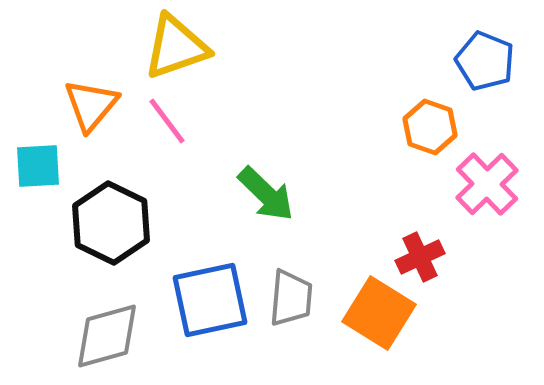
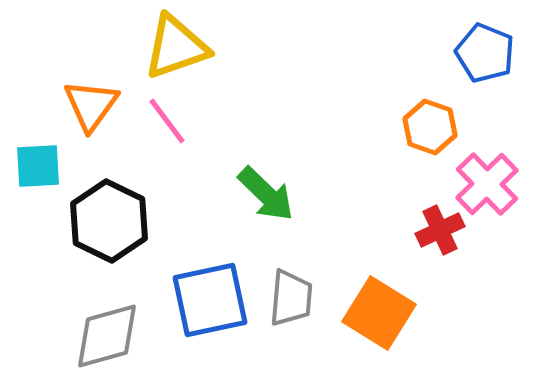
blue pentagon: moved 8 px up
orange triangle: rotated 4 degrees counterclockwise
black hexagon: moved 2 px left, 2 px up
red cross: moved 20 px right, 27 px up
